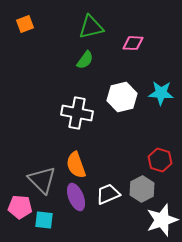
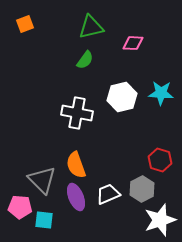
white star: moved 2 px left
